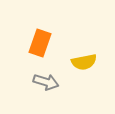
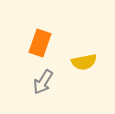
gray arrow: moved 3 px left; rotated 105 degrees clockwise
